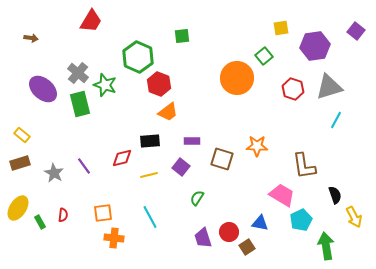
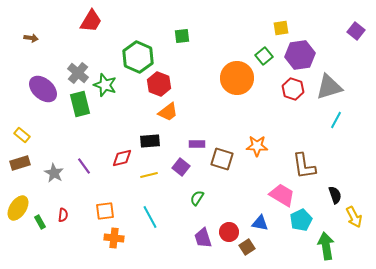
purple hexagon at (315, 46): moved 15 px left, 9 px down
purple rectangle at (192, 141): moved 5 px right, 3 px down
orange square at (103, 213): moved 2 px right, 2 px up
